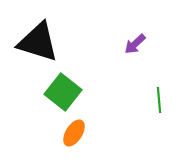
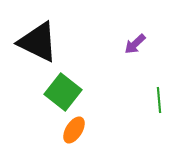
black triangle: rotated 9 degrees clockwise
orange ellipse: moved 3 px up
